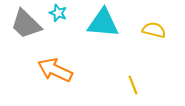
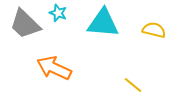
gray trapezoid: moved 1 px left
orange arrow: moved 1 px left, 2 px up
yellow line: rotated 30 degrees counterclockwise
